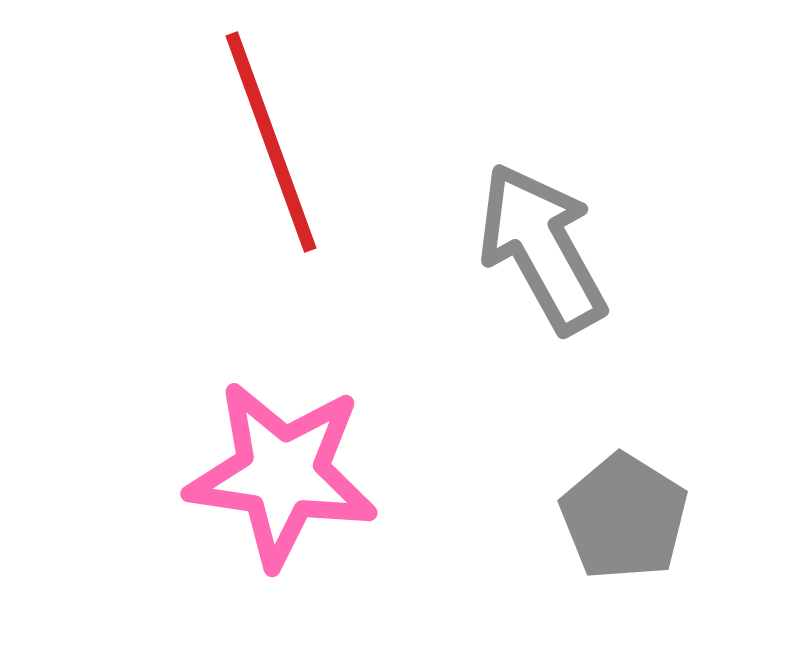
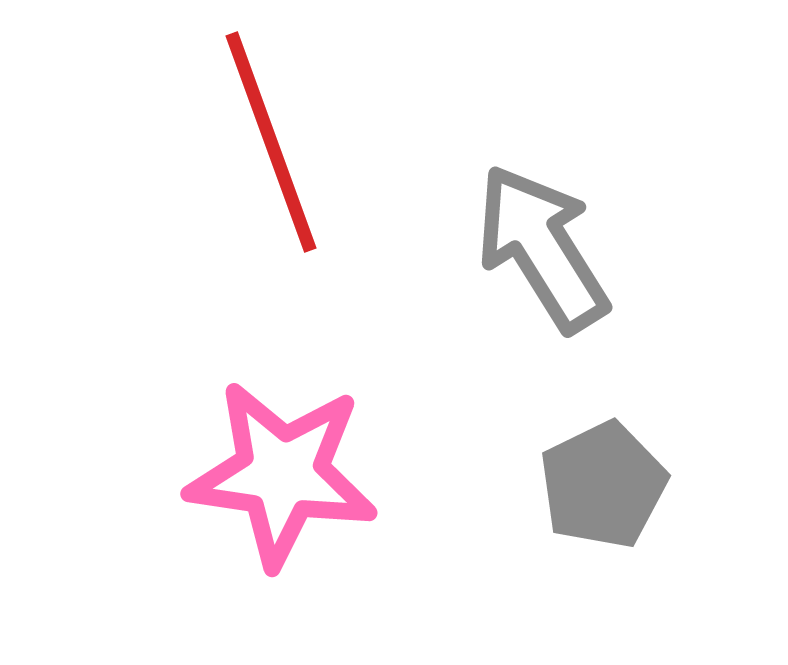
gray arrow: rotated 3 degrees counterclockwise
gray pentagon: moved 21 px left, 32 px up; rotated 14 degrees clockwise
